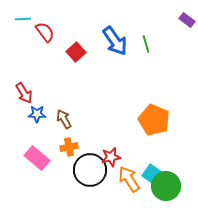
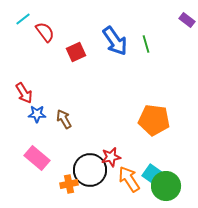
cyan line: rotated 35 degrees counterclockwise
red square: rotated 18 degrees clockwise
orange pentagon: rotated 16 degrees counterclockwise
orange cross: moved 37 px down
